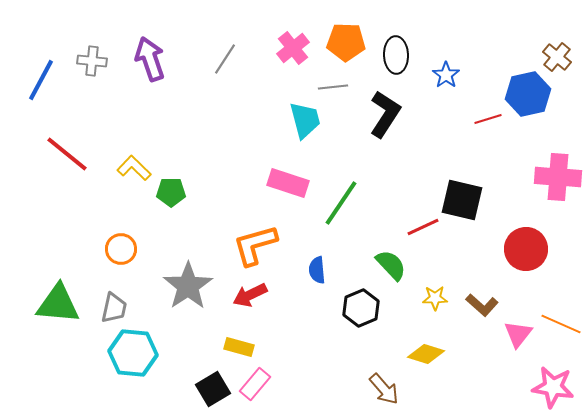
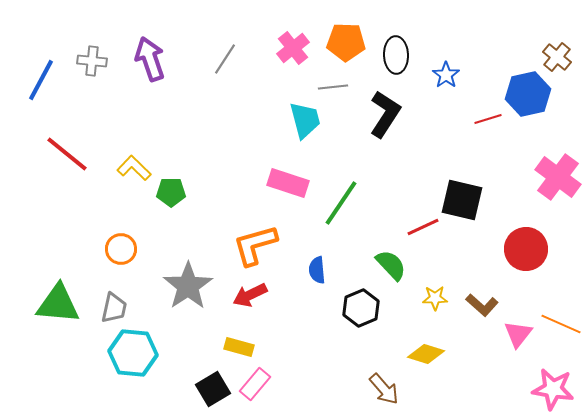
pink cross at (558, 177): rotated 33 degrees clockwise
pink star at (553, 387): moved 2 px down
